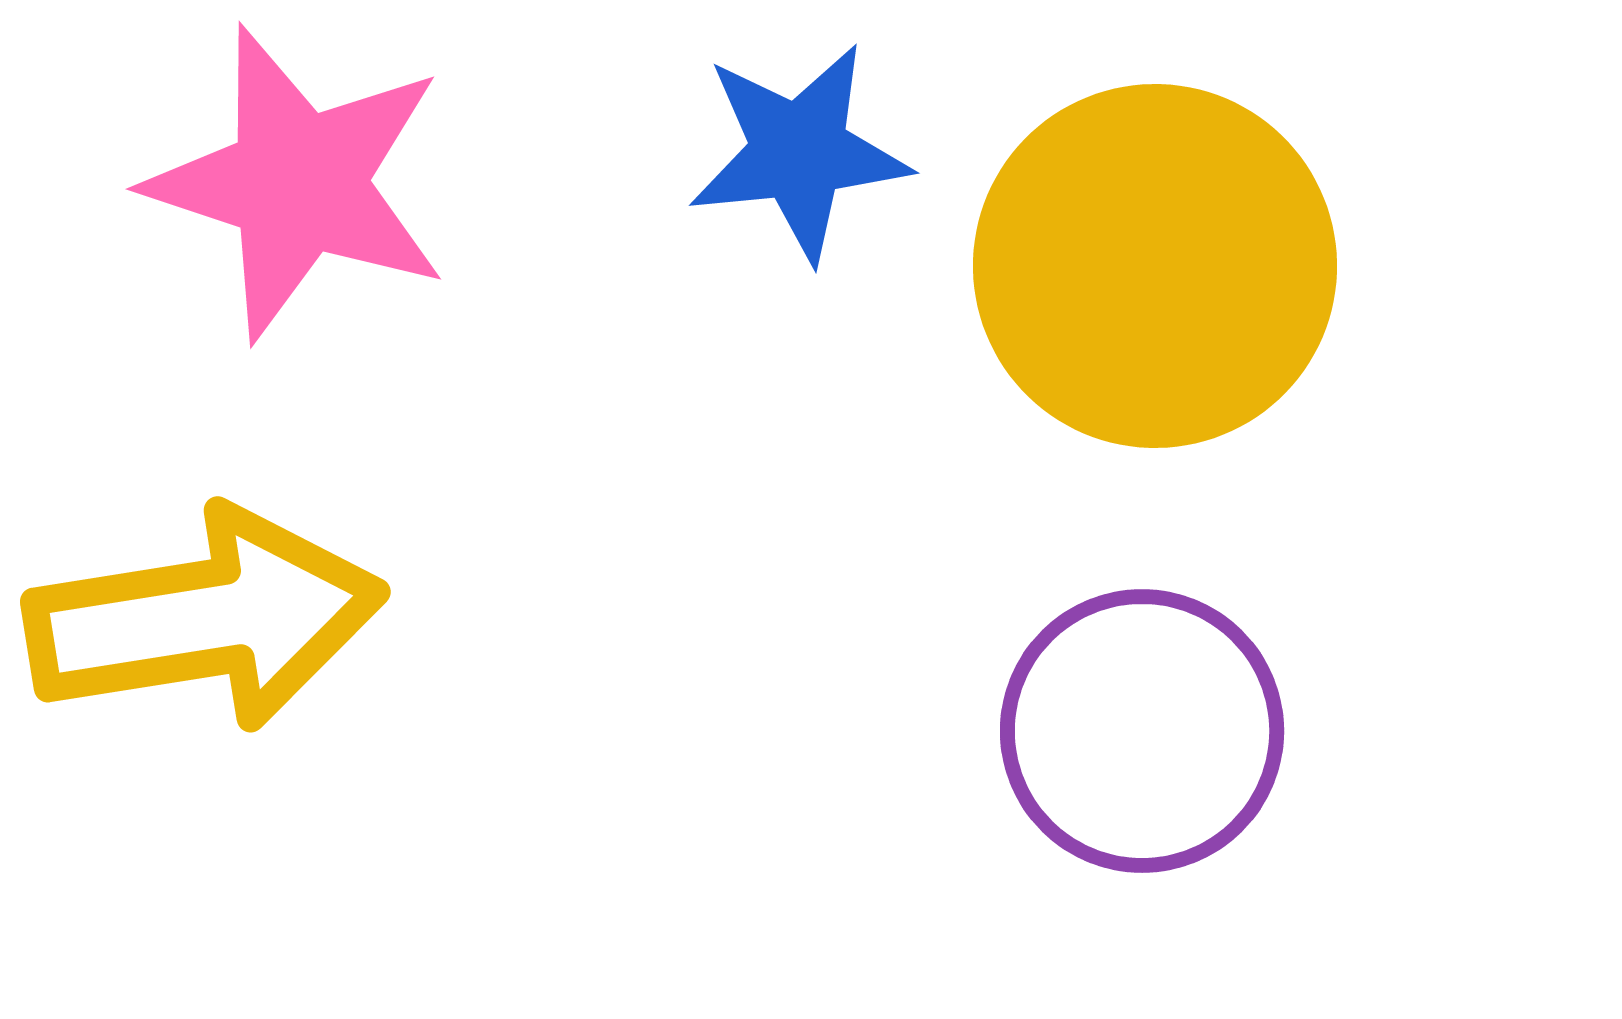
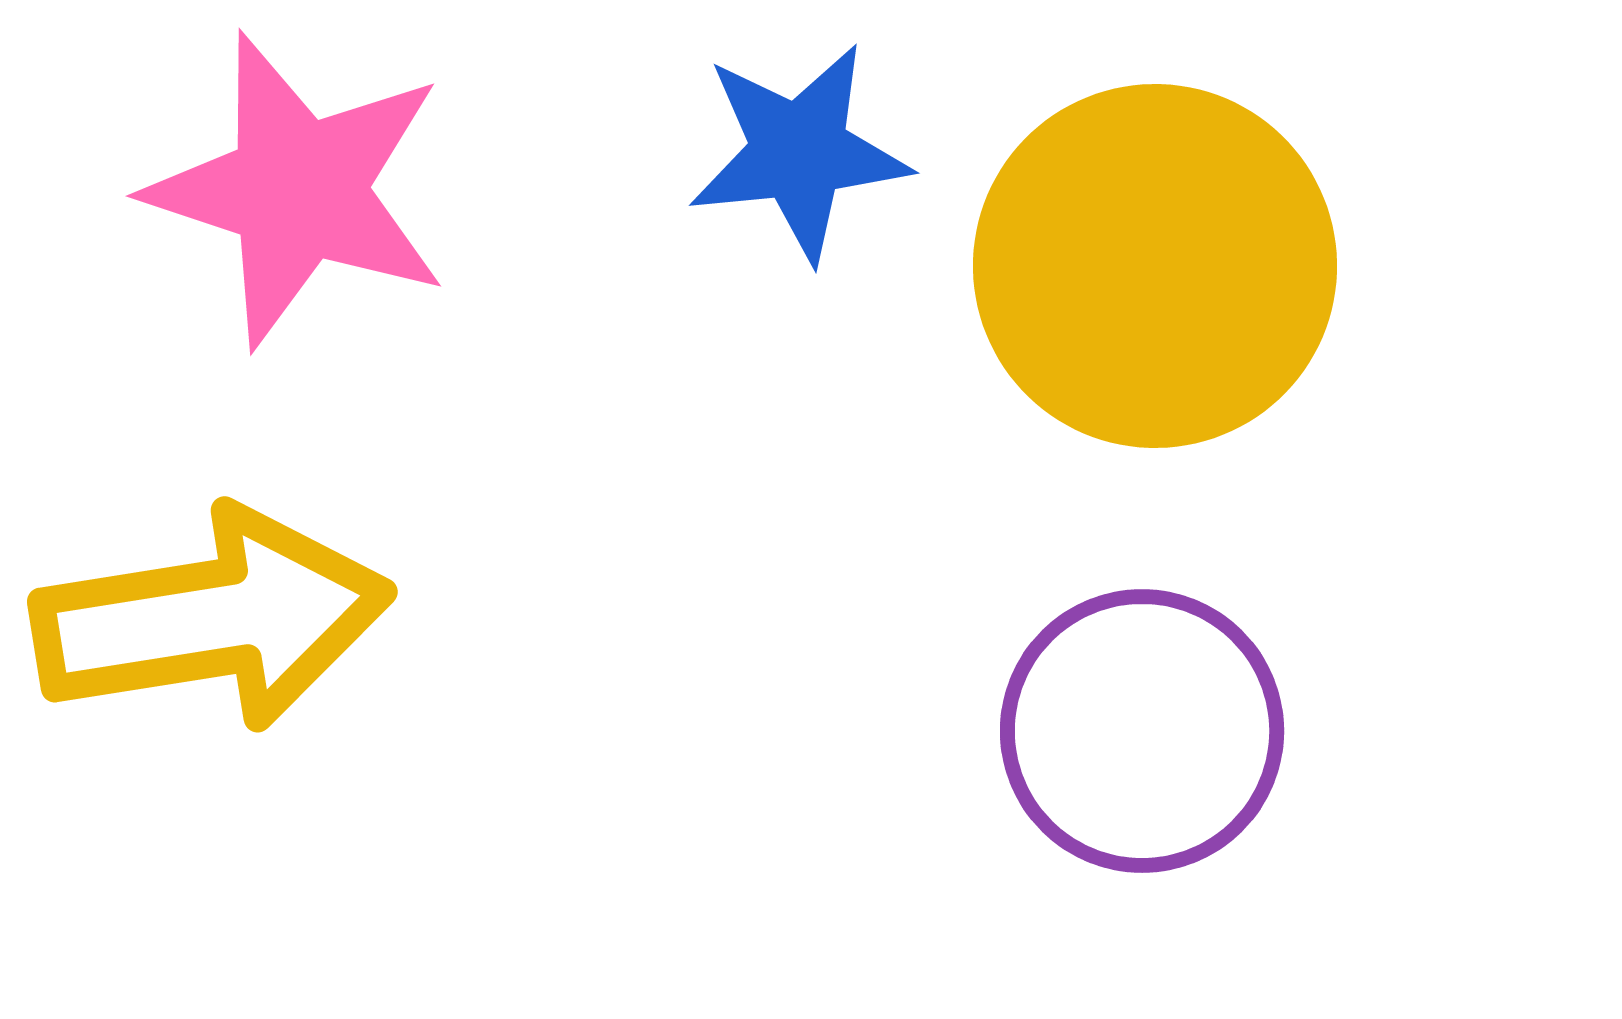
pink star: moved 7 px down
yellow arrow: moved 7 px right
